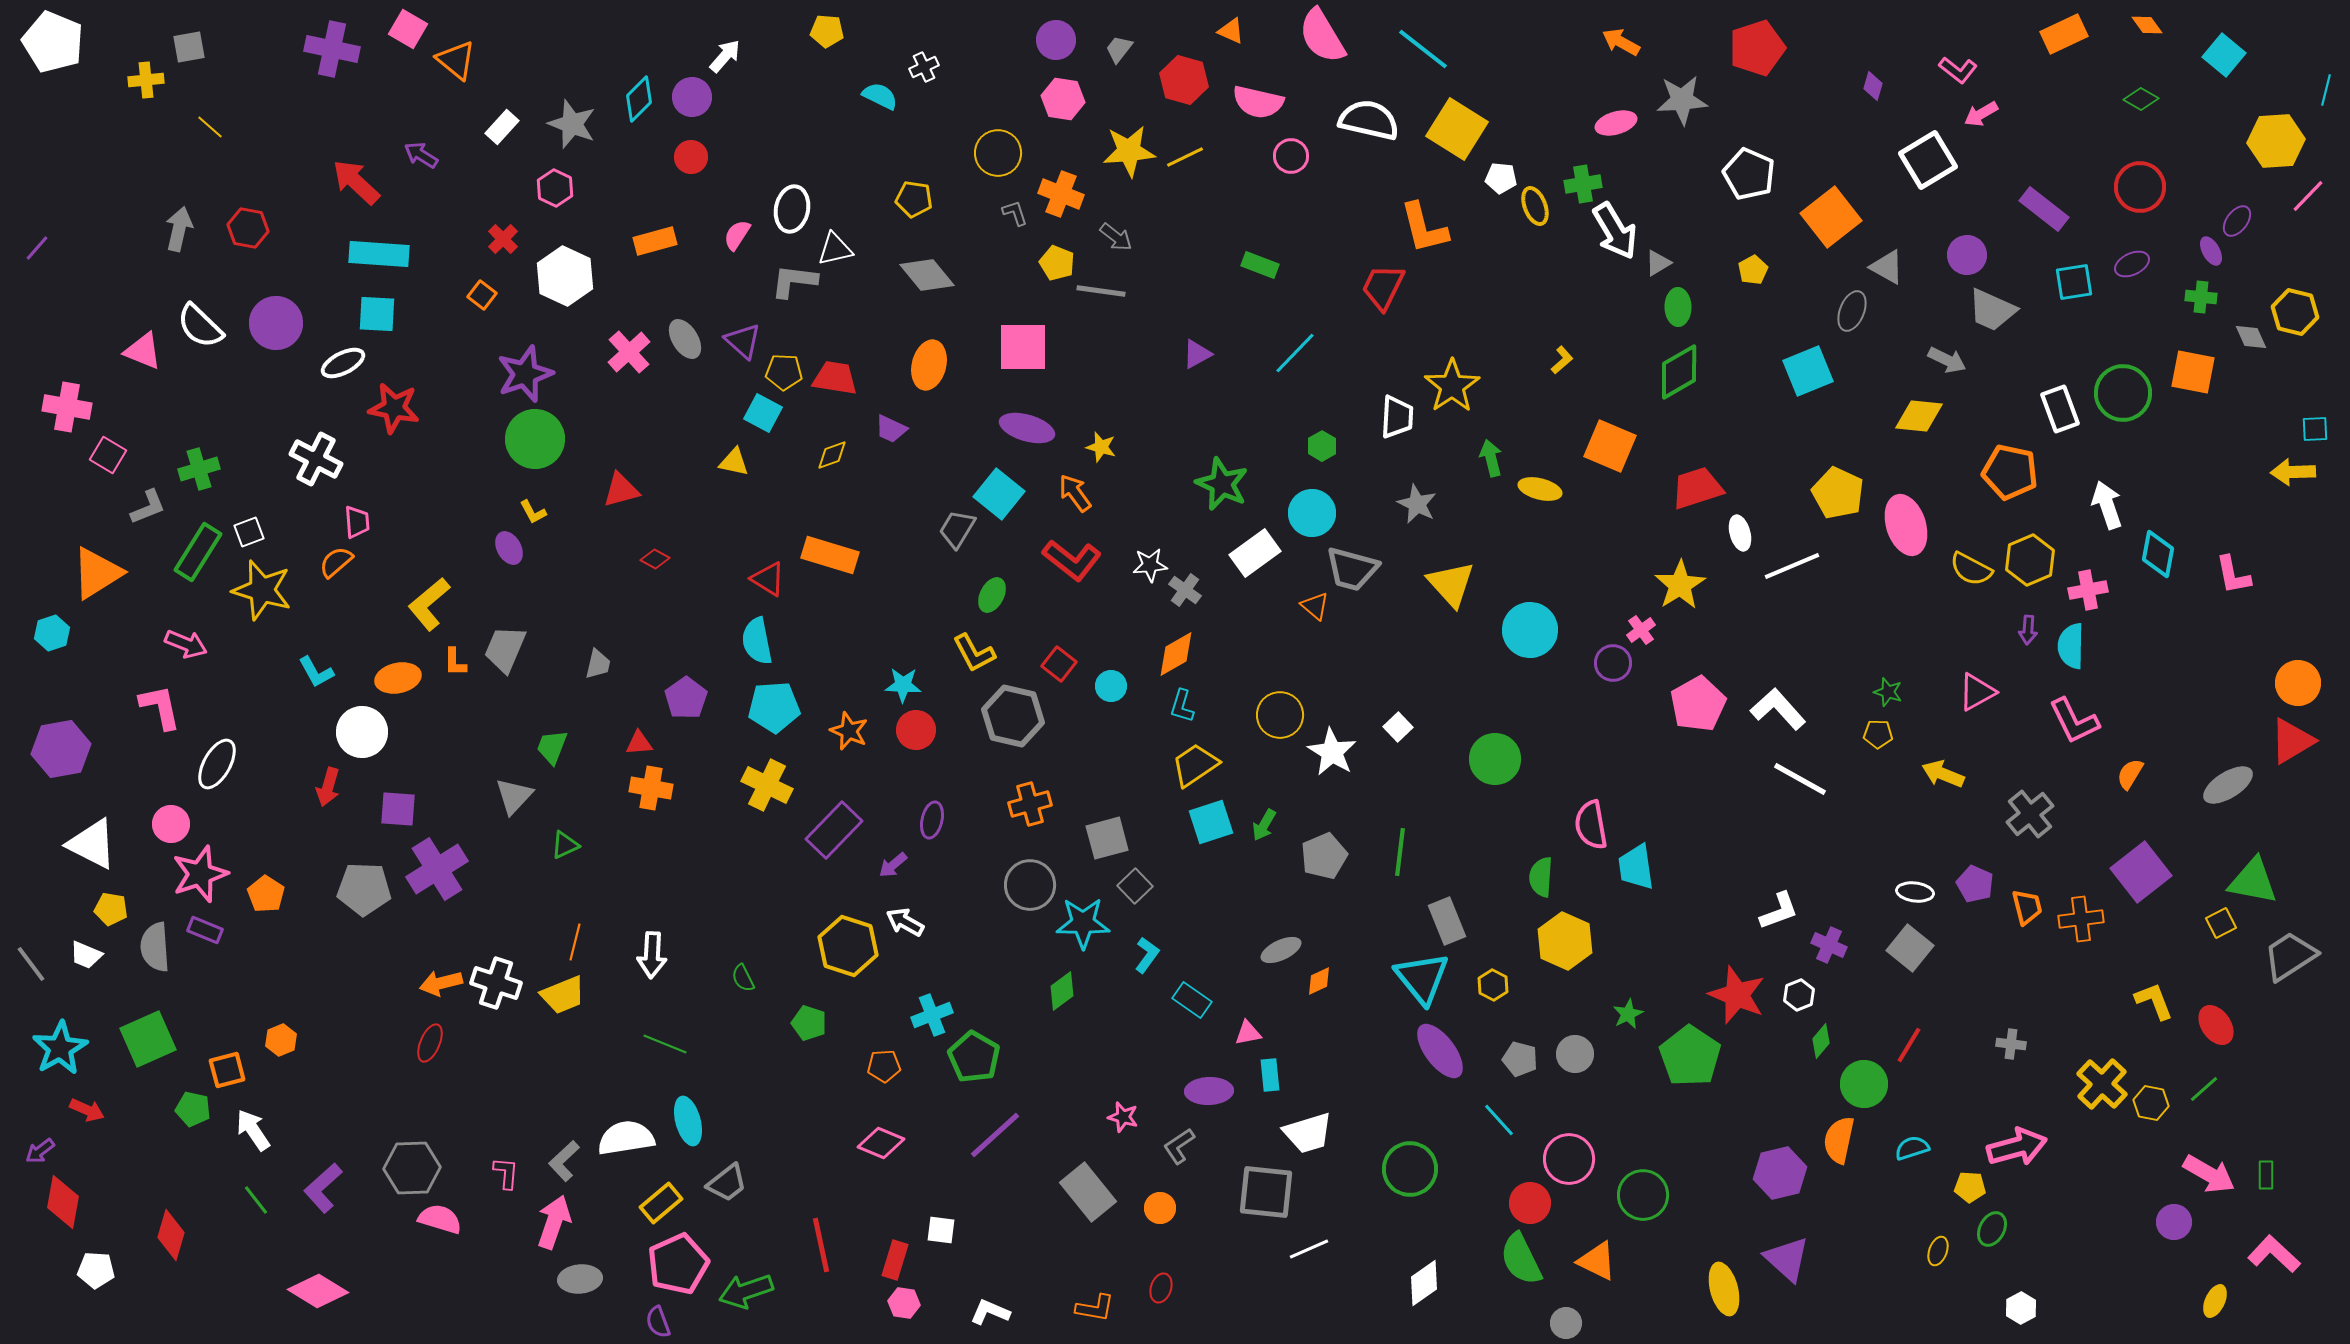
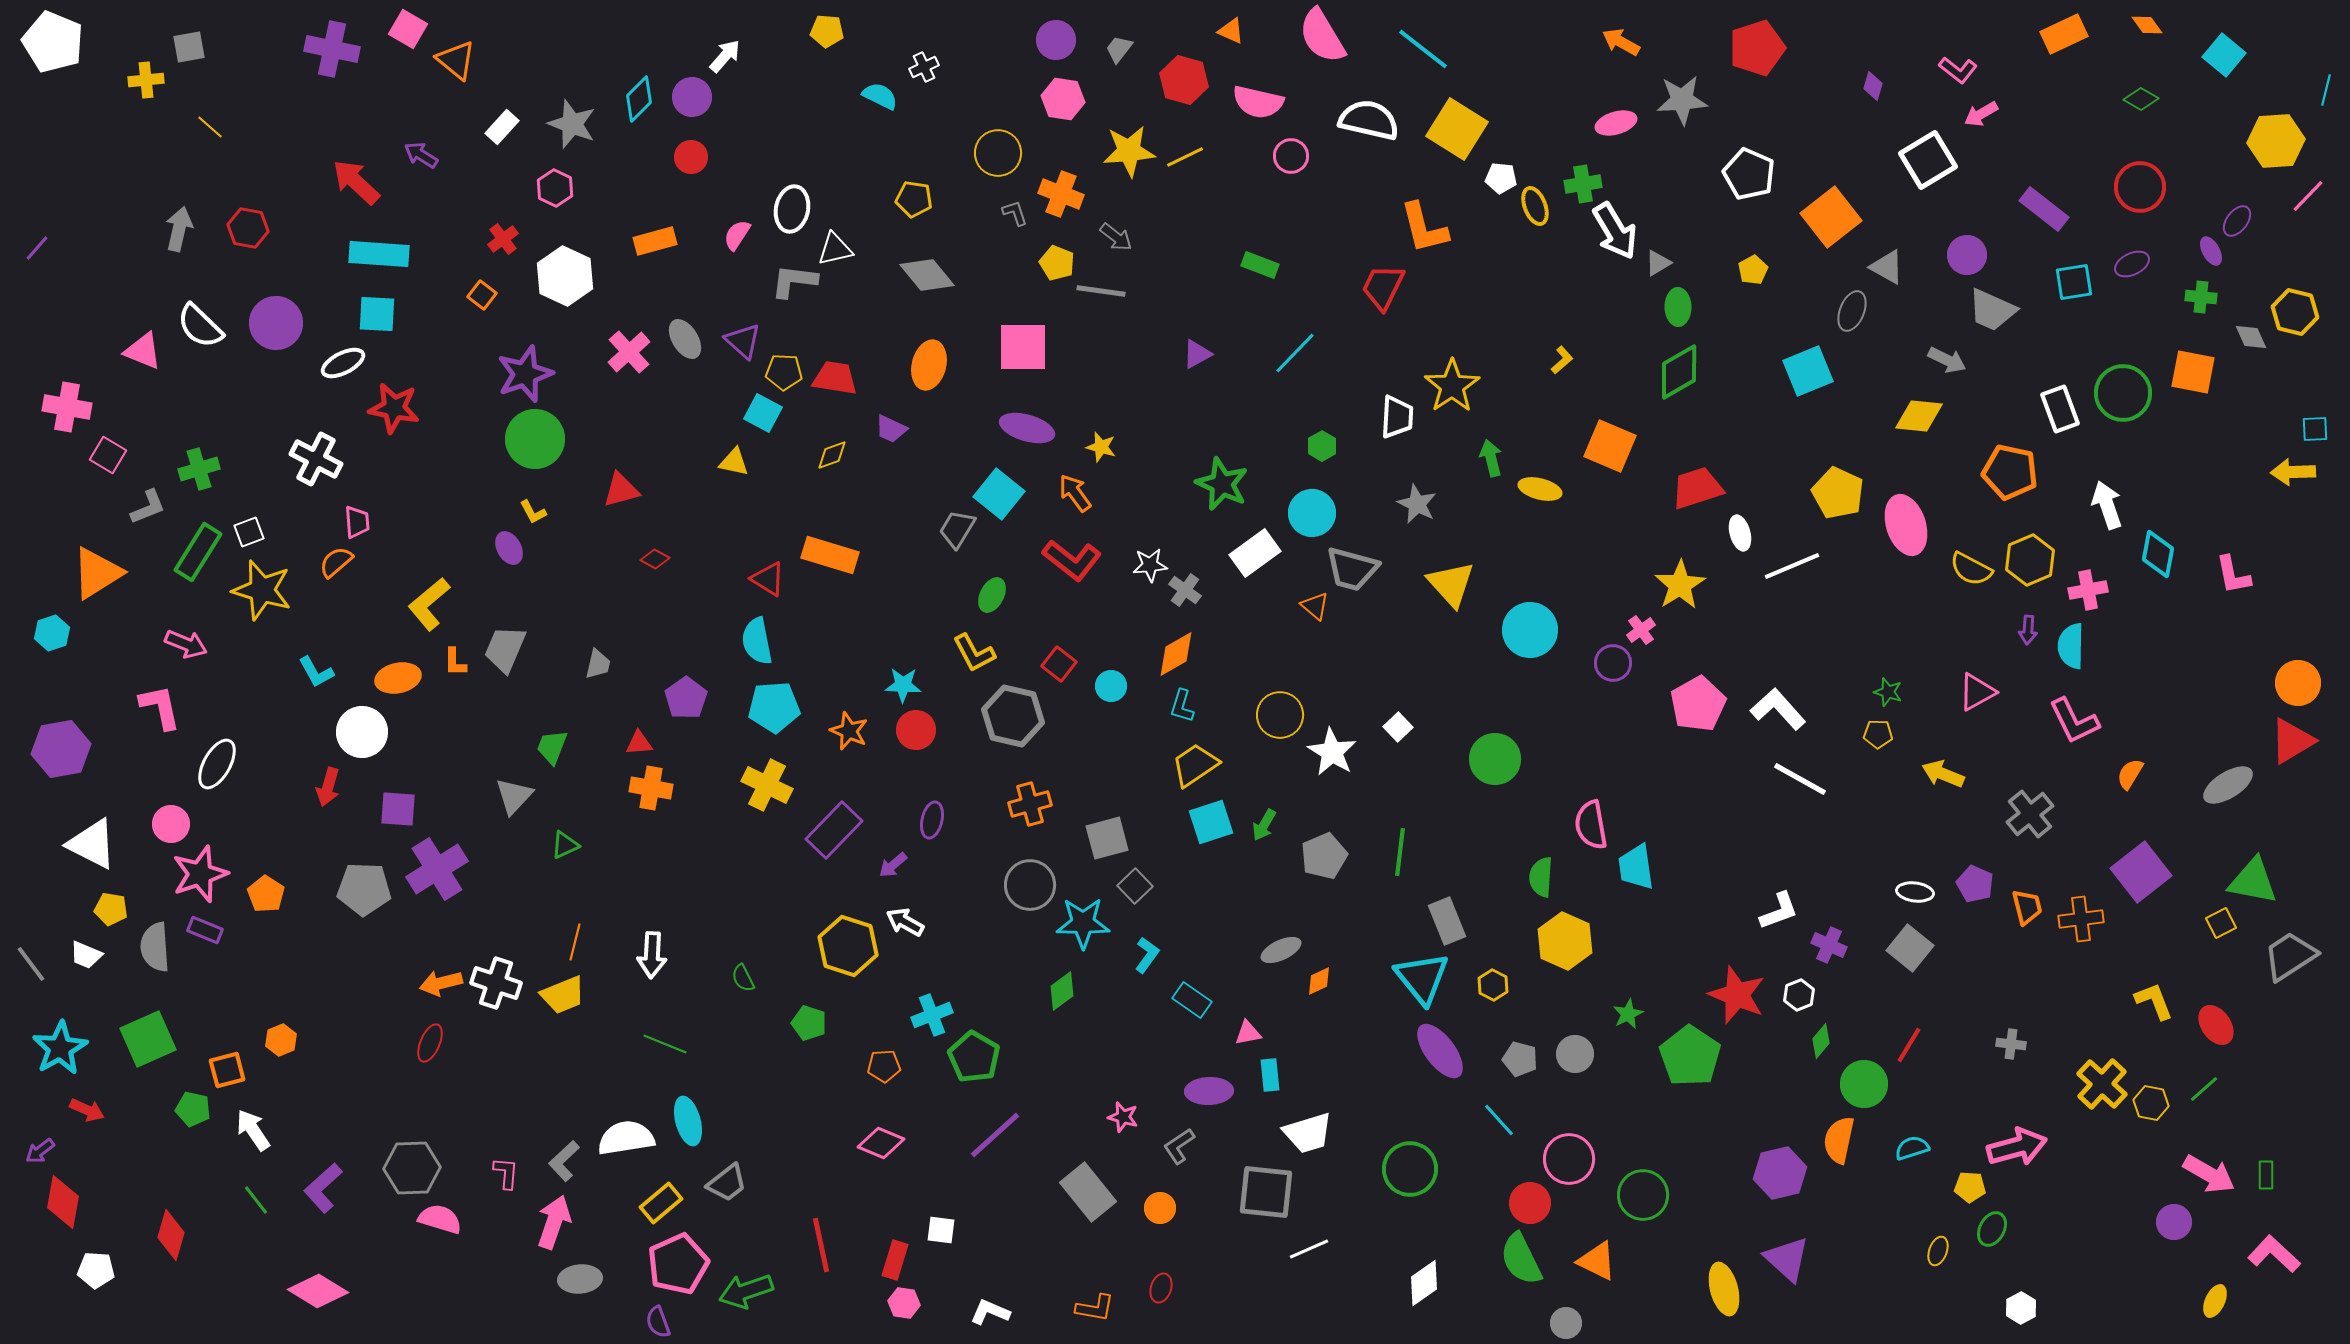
red cross at (503, 239): rotated 8 degrees clockwise
